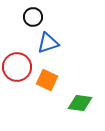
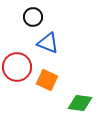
blue triangle: rotated 40 degrees clockwise
